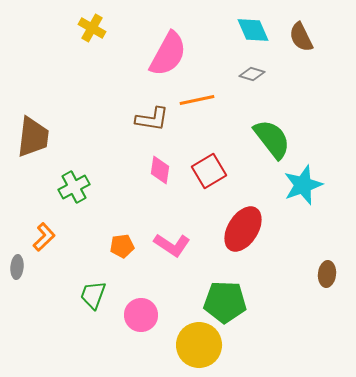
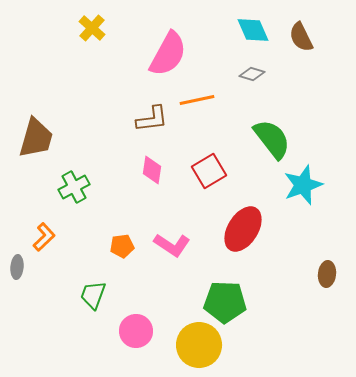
yellow cross: rotated 12 degrees clockwise
brown L-shape: rotated 16 degrees counterclockwise
brown trapezoid: moved 3 px right, 1 px down; rotated 9 degrees clockwise
pink diamond: moved 8 px left
pink circle: moved 5 px left, 16 px down
